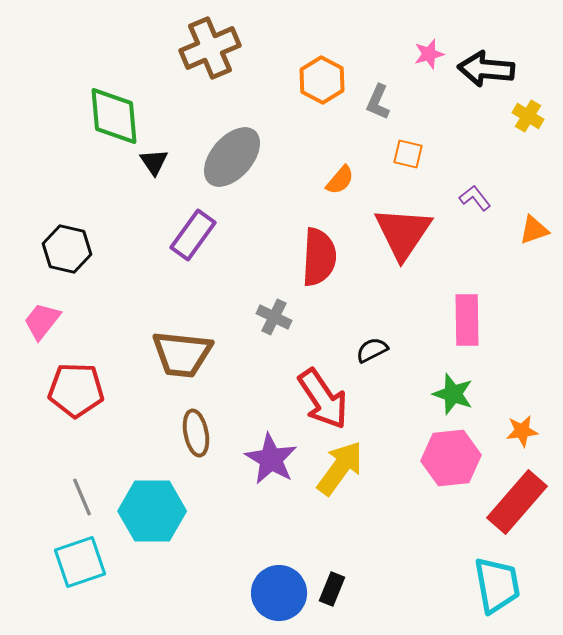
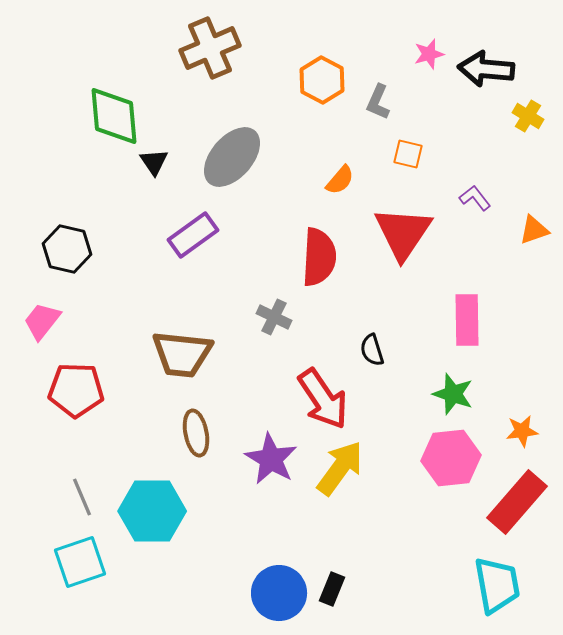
purple rectangle: rotated 18 degrees clockwise
black semicircle: rotated 80 degrees counterclockwise
